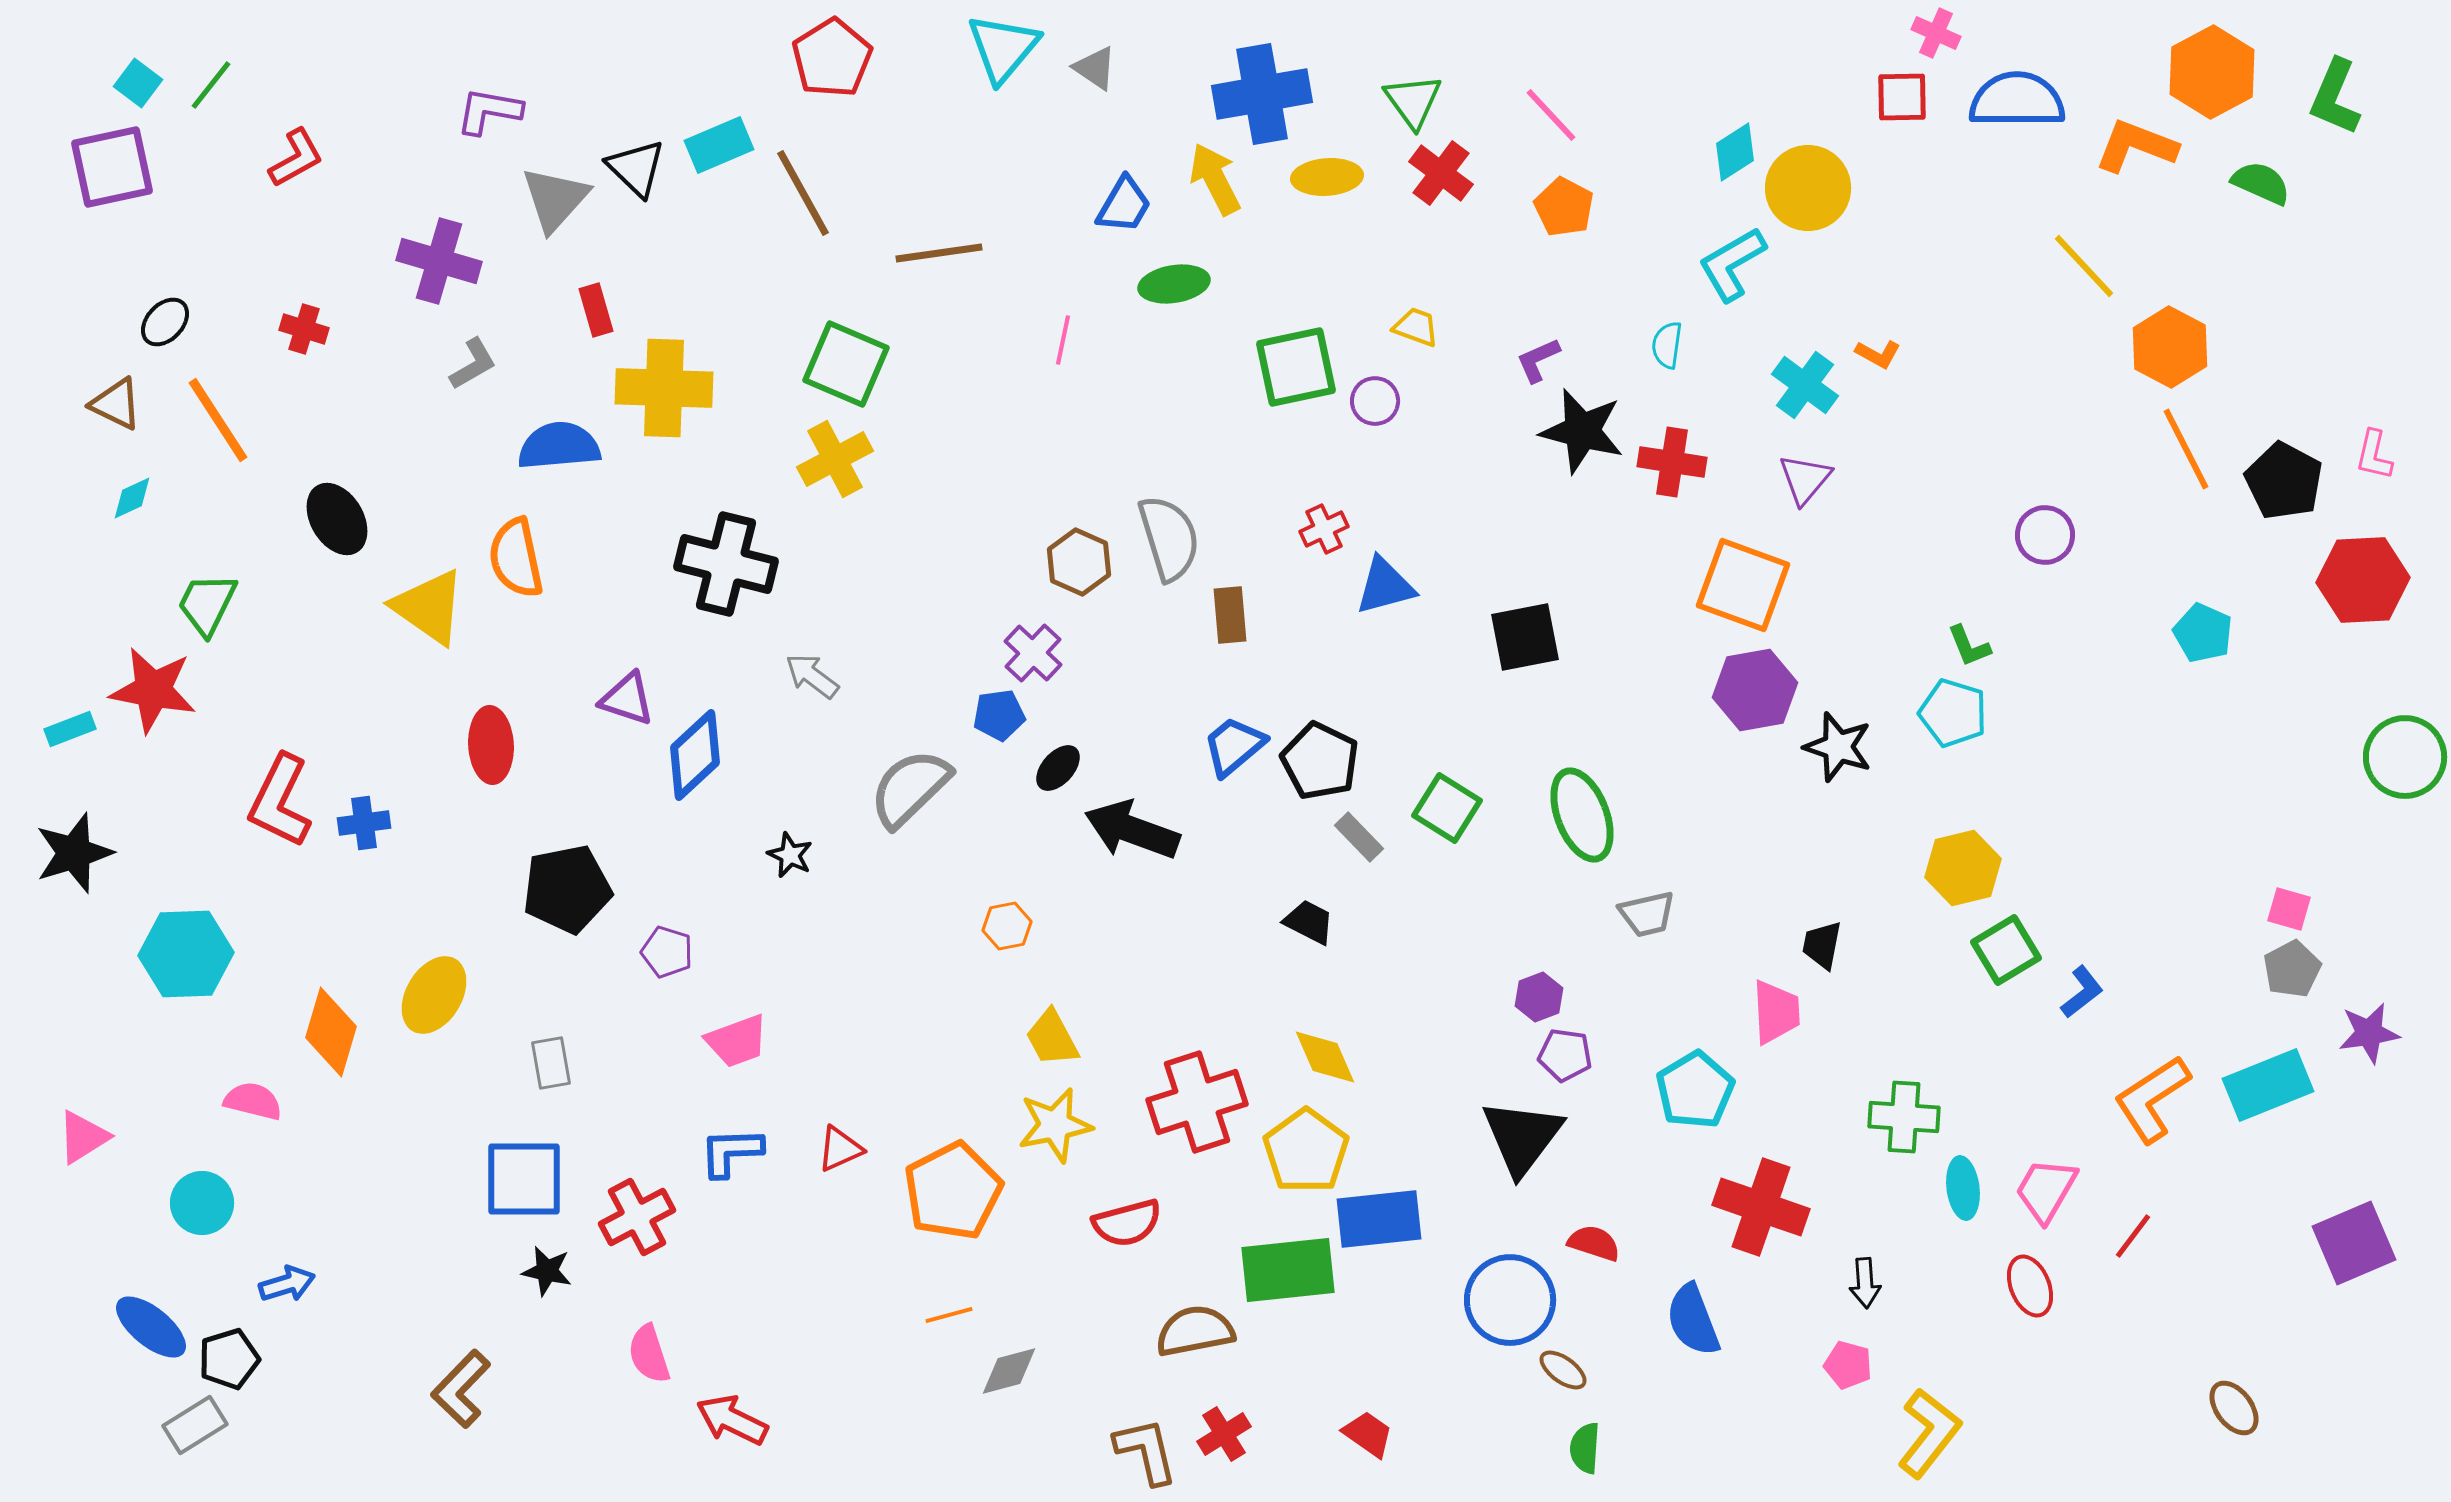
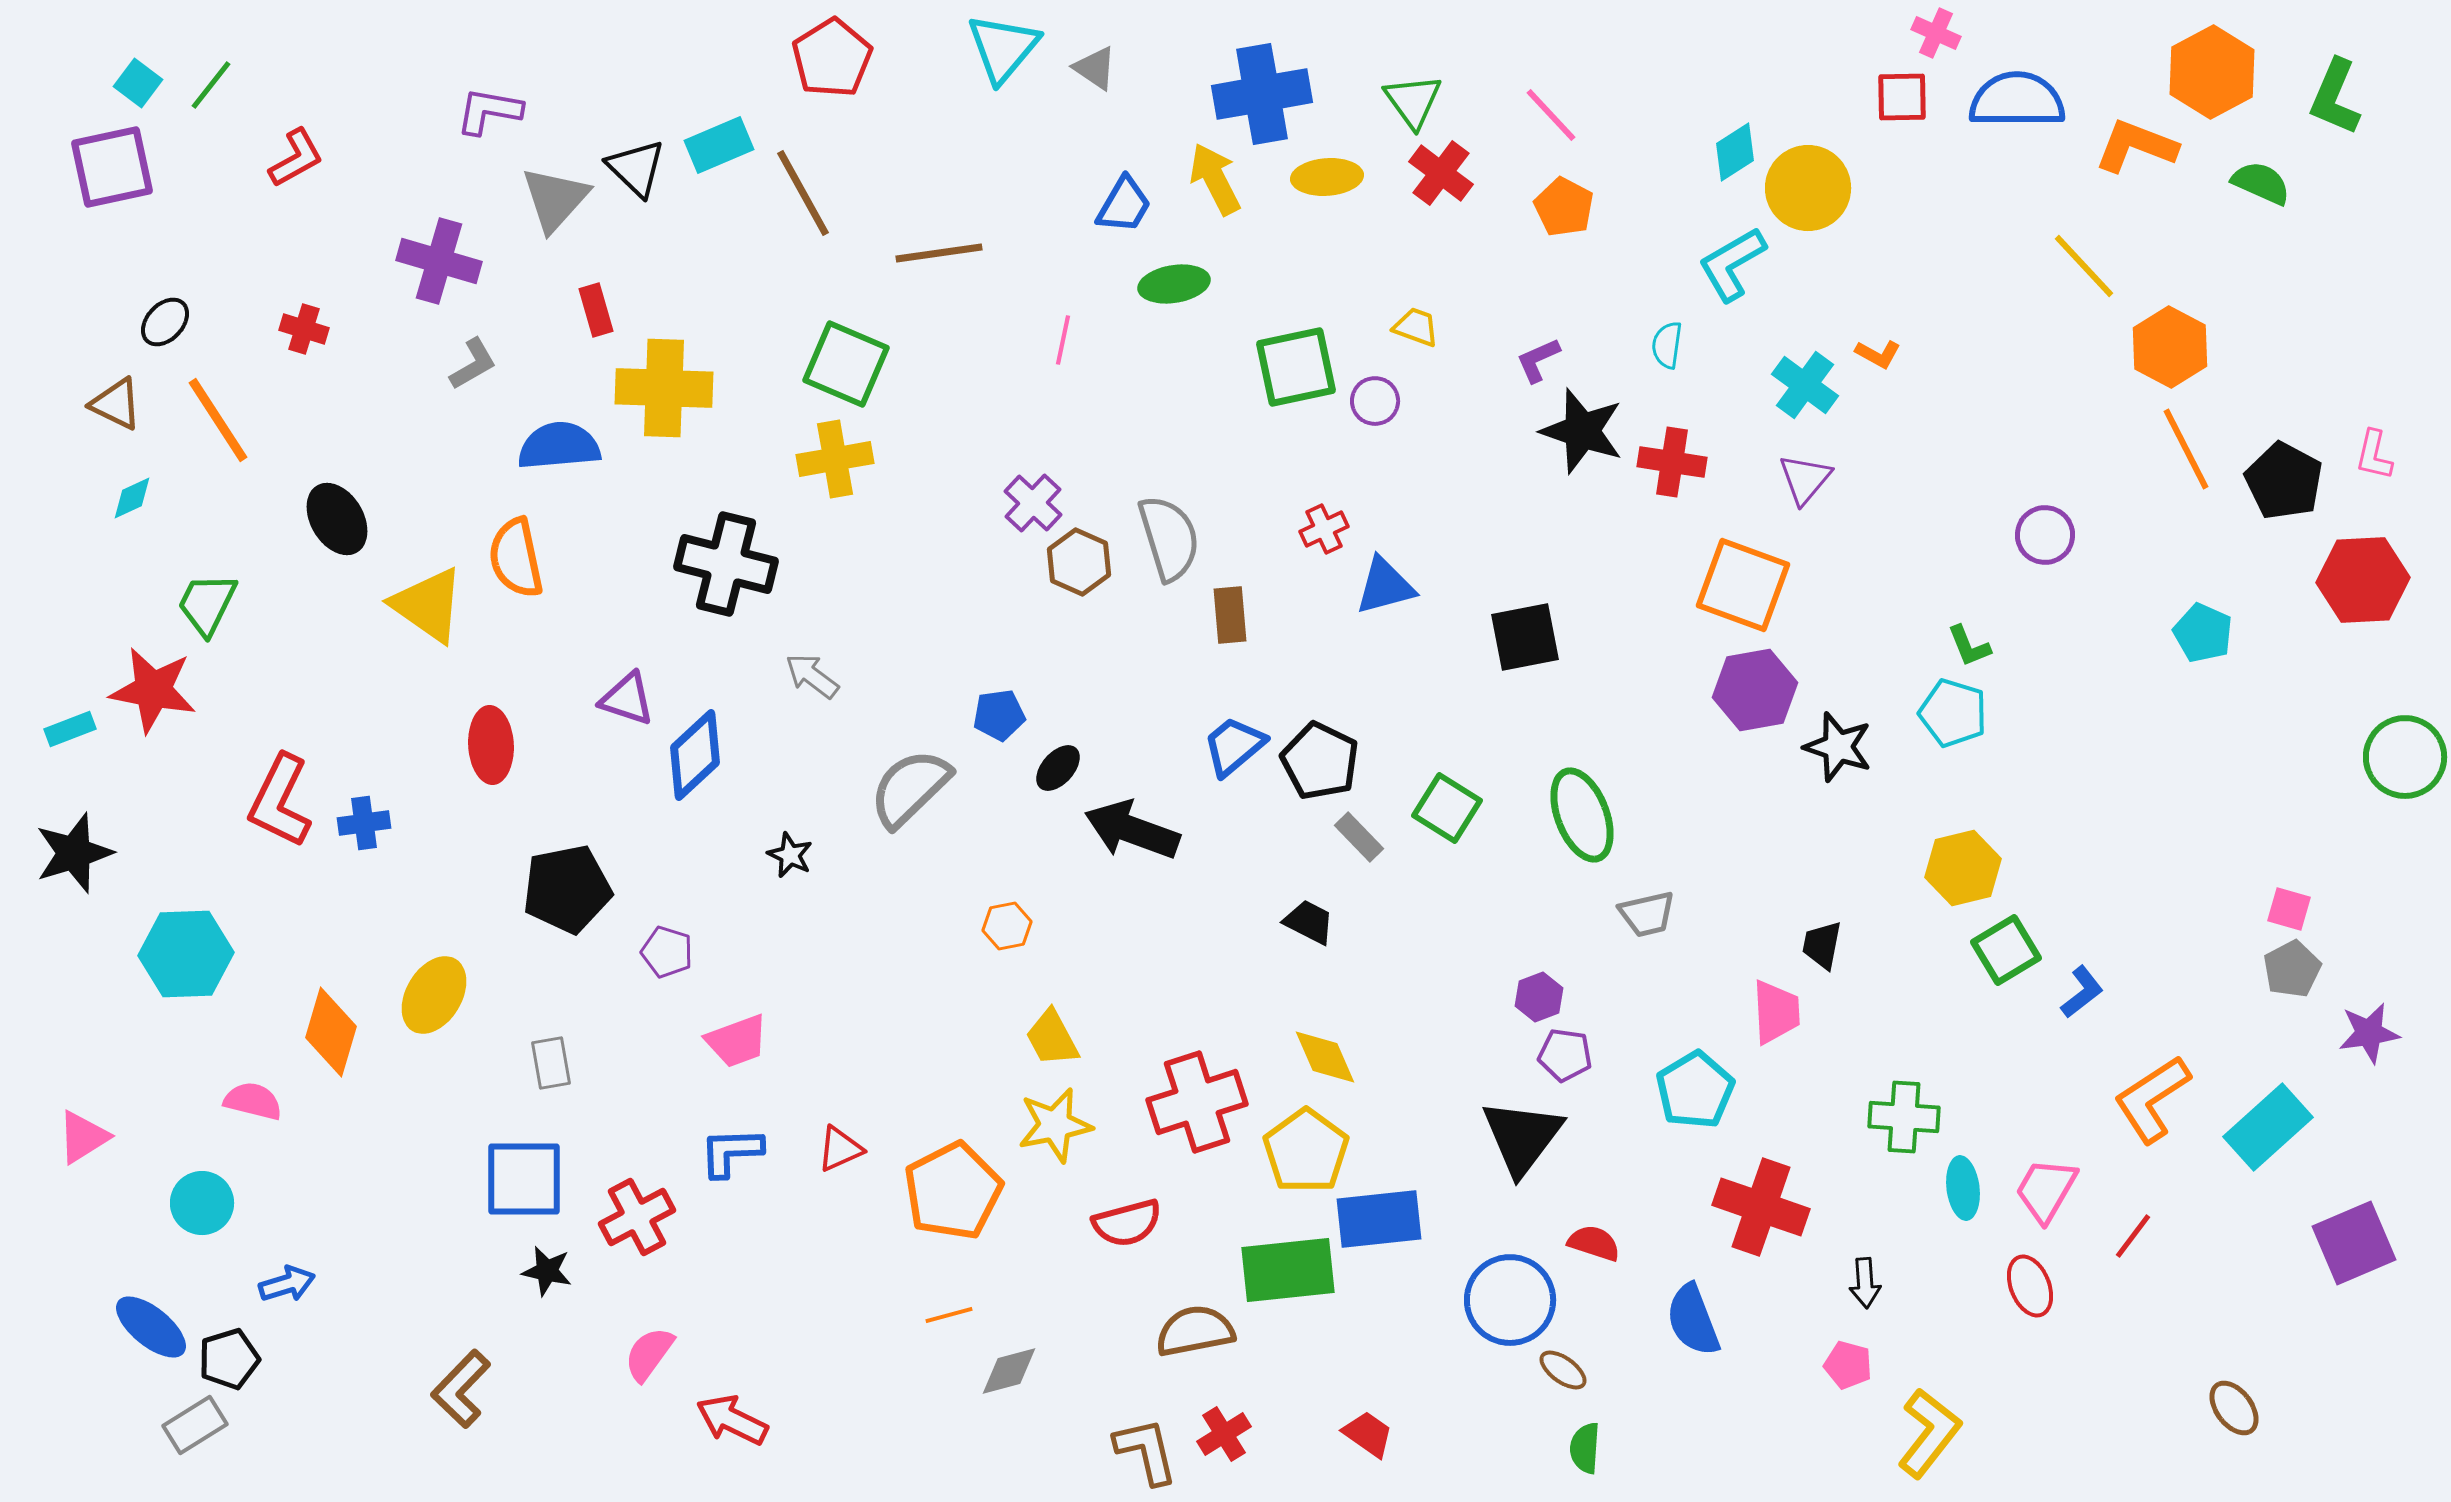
black star at (1582, 431): rotated 4 degrees clockwise
yellow cross at (835, 459): rotated 18 degrees clockwise
yellow triangle at (429, 607): moved 1 px left, 2 px up
purple cross at (1033, 653): moved 150 px up
cyan rectangle at (2268, 1085): moved 42 px down; rotated 20 degrees counterclockwise
pink semicircle at (649, 1354): rotated 54 degrees clockwise
